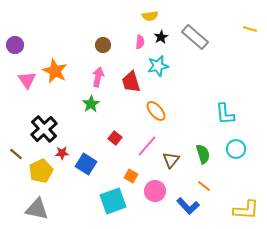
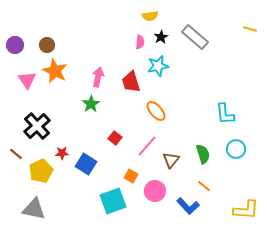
brown circle: moved 56 px left
black cross: moved 7 px left, 3 px up
gray triangle: moved 3 px left
